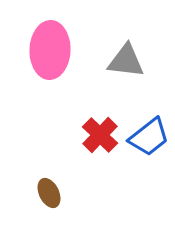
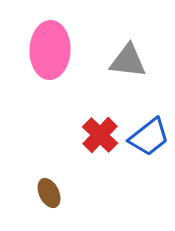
gray triangle: moved 2 px right
